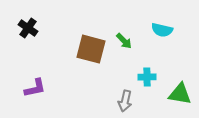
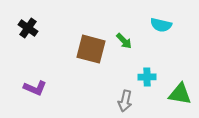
cyan semicircle: moved 1 px left, 5 px up
purple L-shape: rotated 35 degrees clockwise
